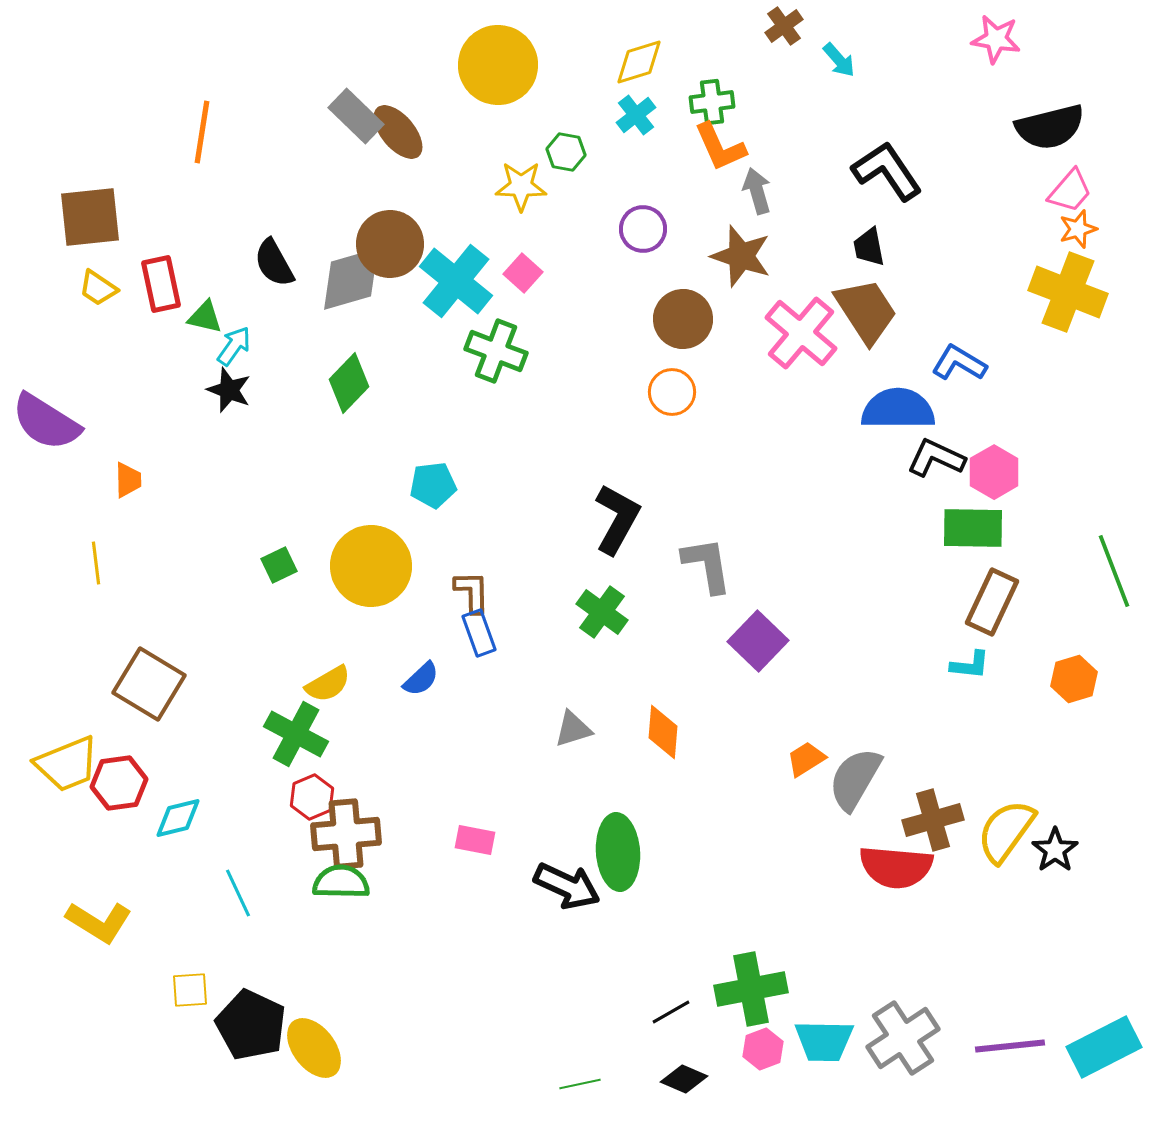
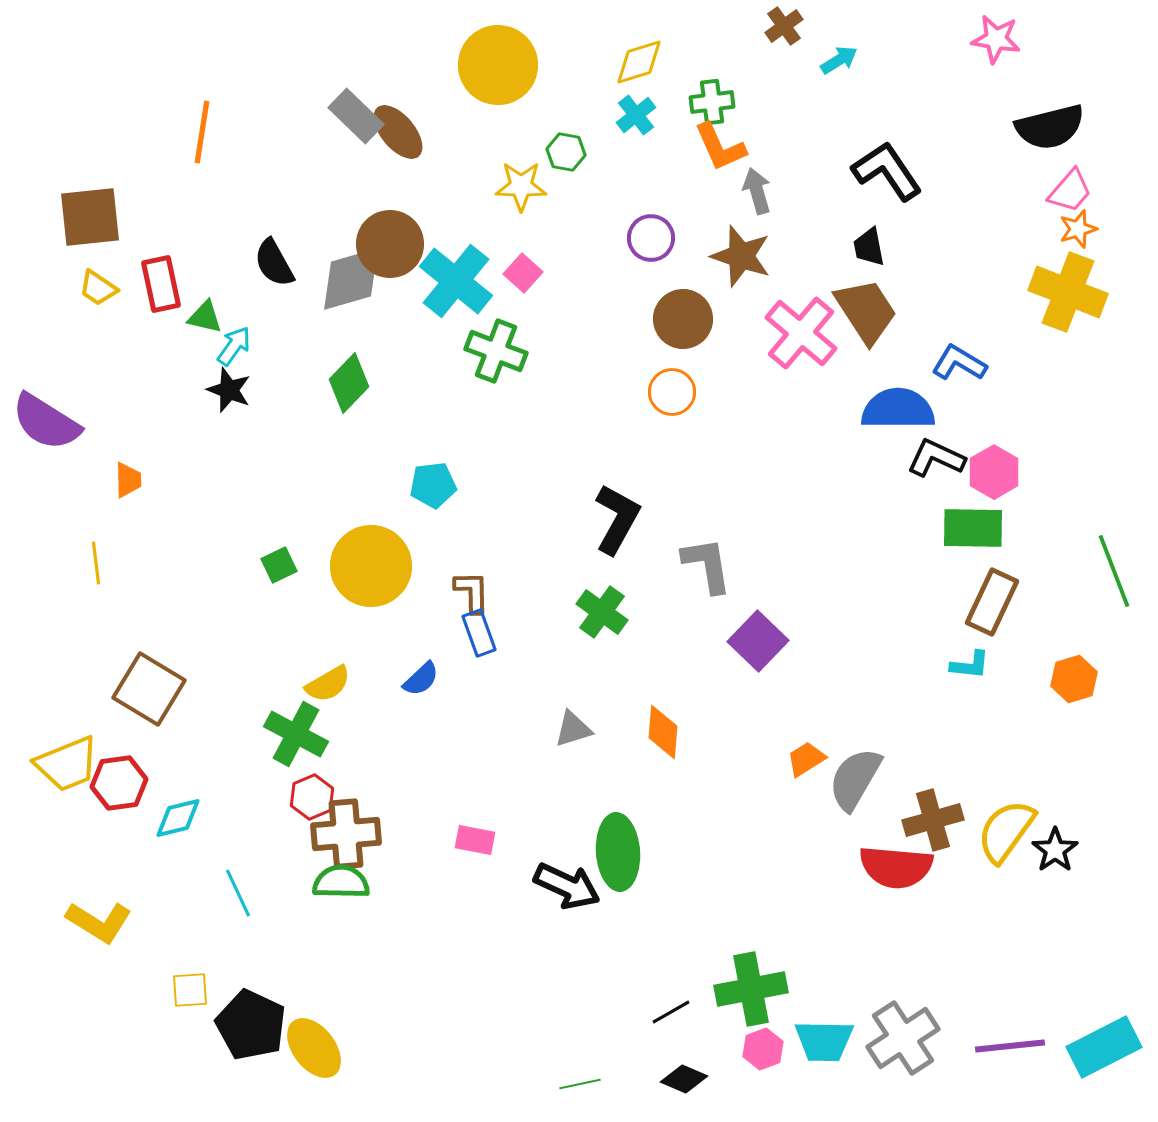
cyan arrow at (839, 60): rotated 81 degrees counterclockwise
purple circle at (643, 229): moved 8 px right, 9 px down
brown square at (149, 684): moved 5 px down
